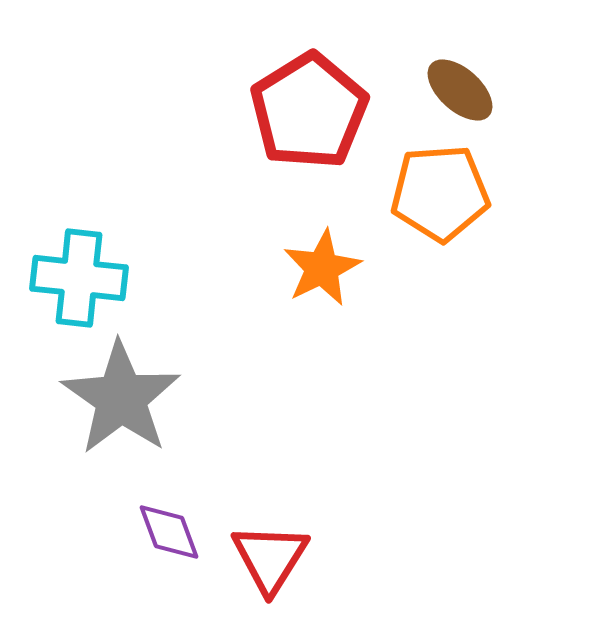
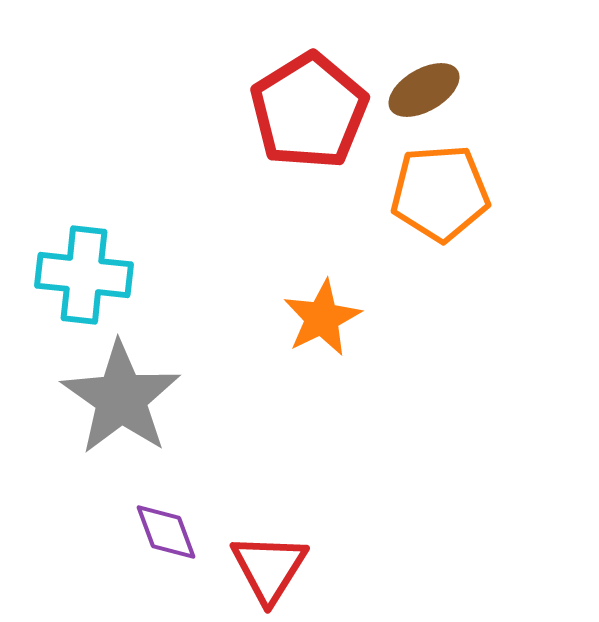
brown ellipse: moved 36 px left; rotated 72 degrees counterclockwise
orange star: moved 50 px down
cyan cross: moved 5 px right, 3 px up
purple diamond: moved 3 px left
red triangle: moved 1 px left, 10 px down
